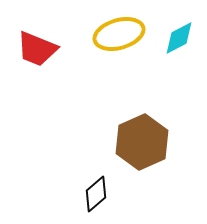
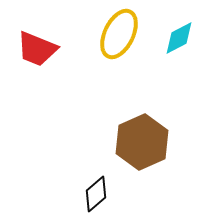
yellow ellipse: rotated 48 degrees counterclockwise
